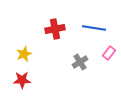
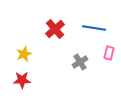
red cross: rotated 30 degrees counterclockwise
pink rectangle: rotated 24 degrees counterclockwise
